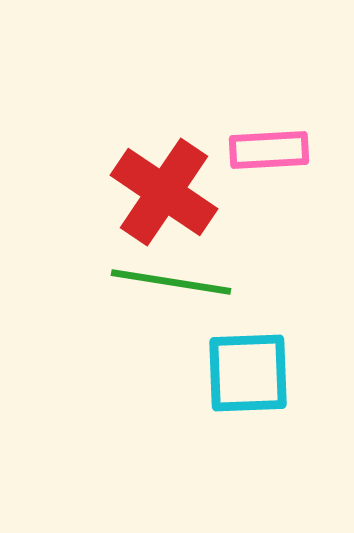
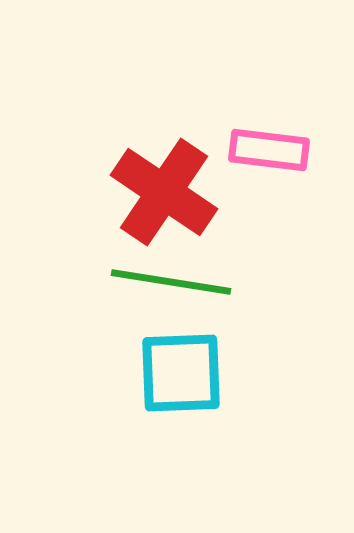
pink rectangle: rotated 10 degrees clockwise
cyan square: moved 67 px left
